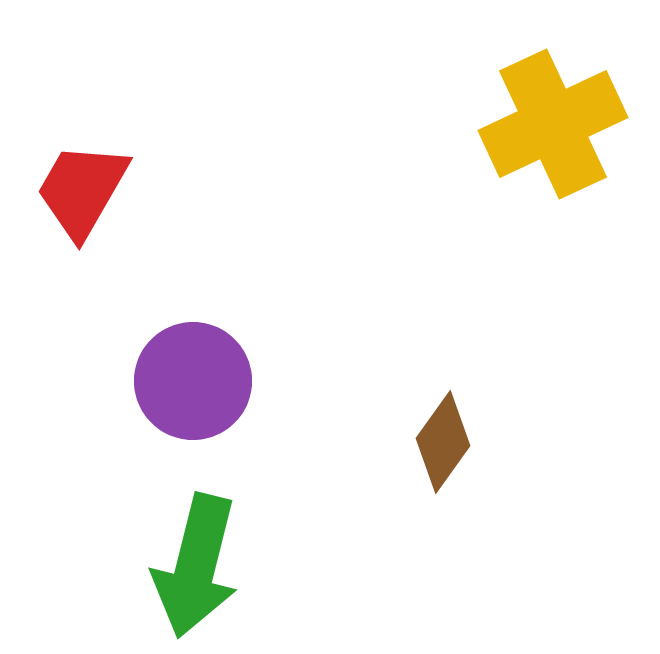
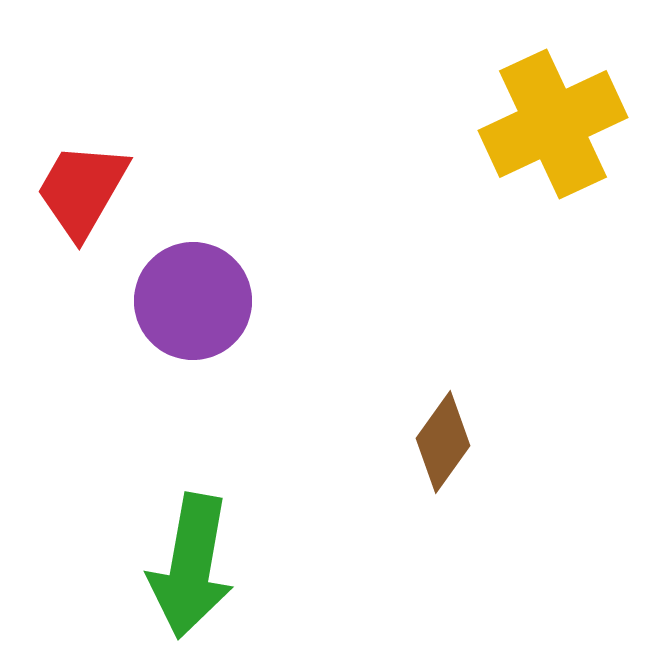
purple circle: moved 80 px up
green arrow: moved 5 px left; rotated 4 degrees counterclockwise
